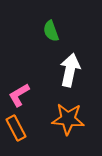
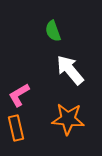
green semicircle: moved 2 px right
white arrow: rotated 52 degrees counterclockwise
orange rectangle: rotated 15 degrees clockwise
